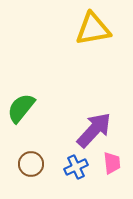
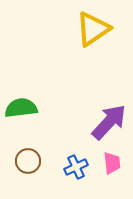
yellow triangle: rotated 24 degrees counterclockwise
green semicircle: rotated 44 degrees clockwise
purple arrow: moved 15 px right, 8 px up
brown circle: moved 3 px left, 3 px up
